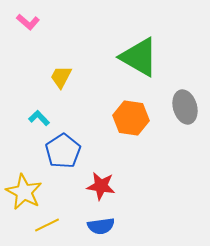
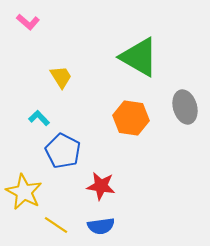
yellow trapezoid: rotated 120 degrees clockwise
blue pentagon: rotated 12 degrees counterclockwise
yellow line: moved 9 px right; rotated 60 degrees clockwise
